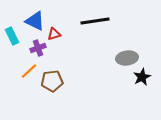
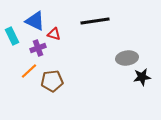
red triangle: rotated 32 degrees clockwise
black star: rotated 18 degrees clockwise
